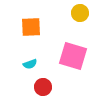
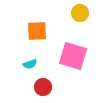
orange square: moved 6 px right, 4 px down
